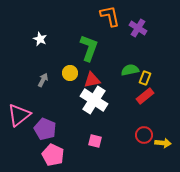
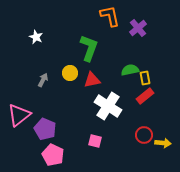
purple cross: rotated 18 degrees clockwise
white star: moved 4 px left, 2 px up
yellow rectangle: rotated 32 degrees counterclockwise
white cross: moved 14 px right, 6 px down
